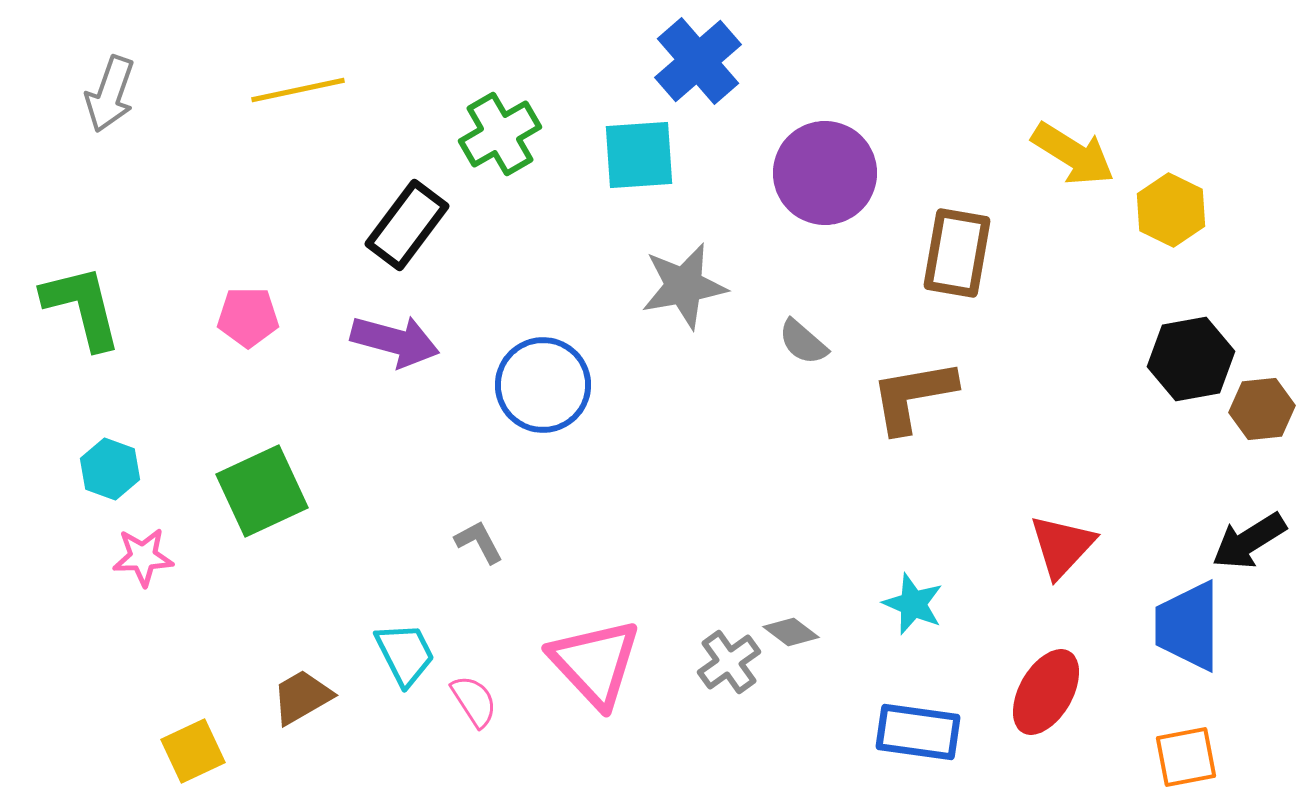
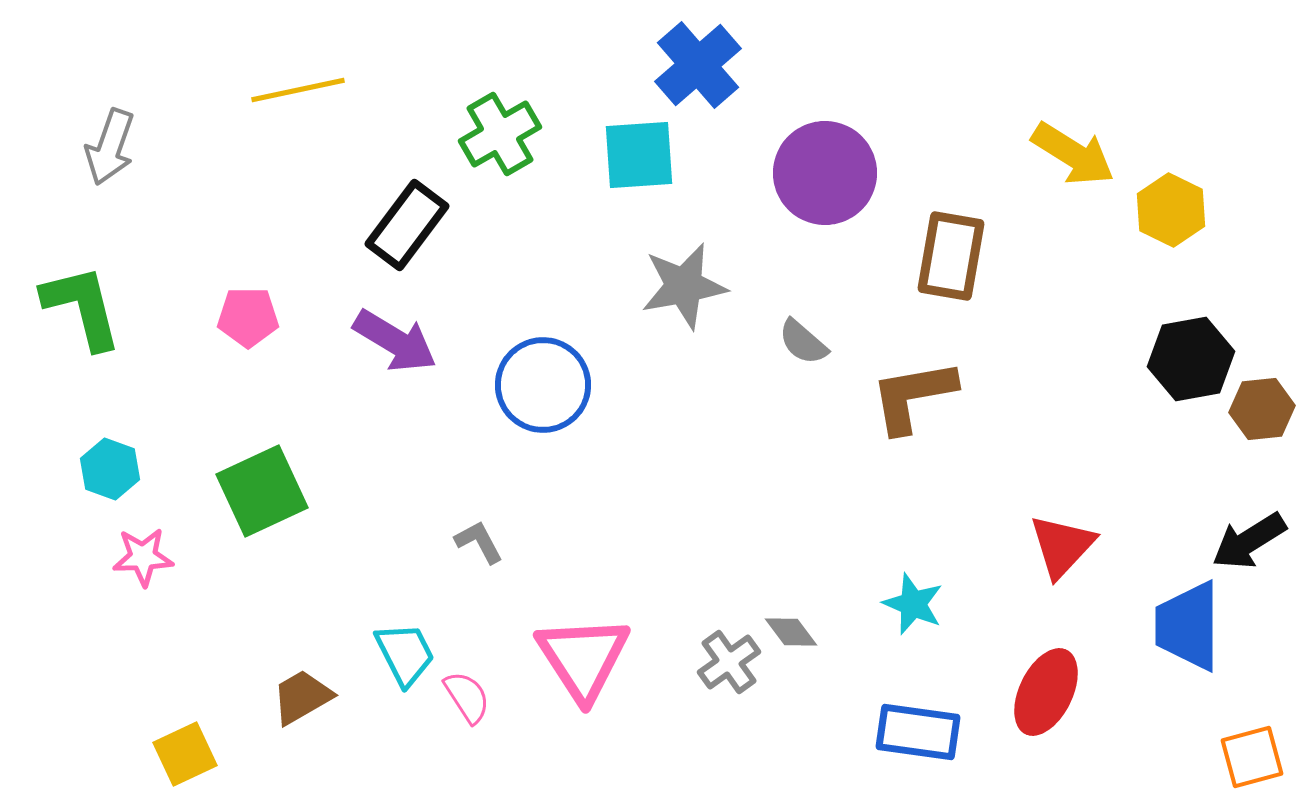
blue cross: moved 4 px down
gray arrow: moved 53 px down
brown rectangle: moved 6 px left, 3 px down
purple arrow: rotated 16 degrees clockwise
gray diamond: rotated 16 degrees clockwise
pink triangle: moved 12 px left, 5 px up; rotated 10 degrees clockwise
red ellipse: rotated 4 degrees counterclockwise
pink semicircle: moved 7 px left, 4 px up
yellow square: moved 8 px left, 3 px down
orange square: moved 66 px right; rotated 4 degrees counterclockwise
